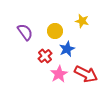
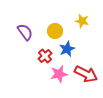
pink star: rotated 18 degrees clockwise
